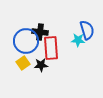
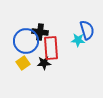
black star: moved 3 px right, 2 px up
